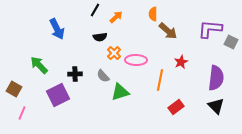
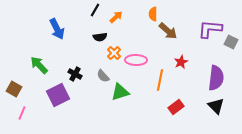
black cross: rotated 32 degrees clockwise
